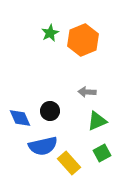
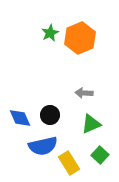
orange hexagon: moved 3 px left, 2 px up
gray arrow: moved 3 px left, 1 px down
black circle: moved 4 px down
green triangle: moved 6 px left, 3 px down
green square: moved 2 px left, 2 px down; rotated 18 degrees counterclockwise
yellow rectangle: rotated 10 degrees clockwise
